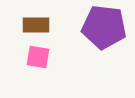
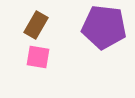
brown rectangle: rotated 60 degrees counterclockwise
